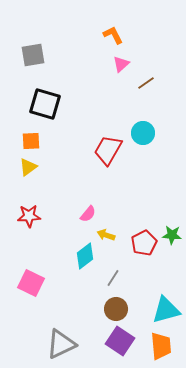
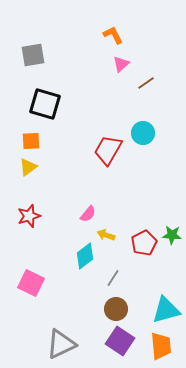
red star: rotated 15 degrees counterclockwise
